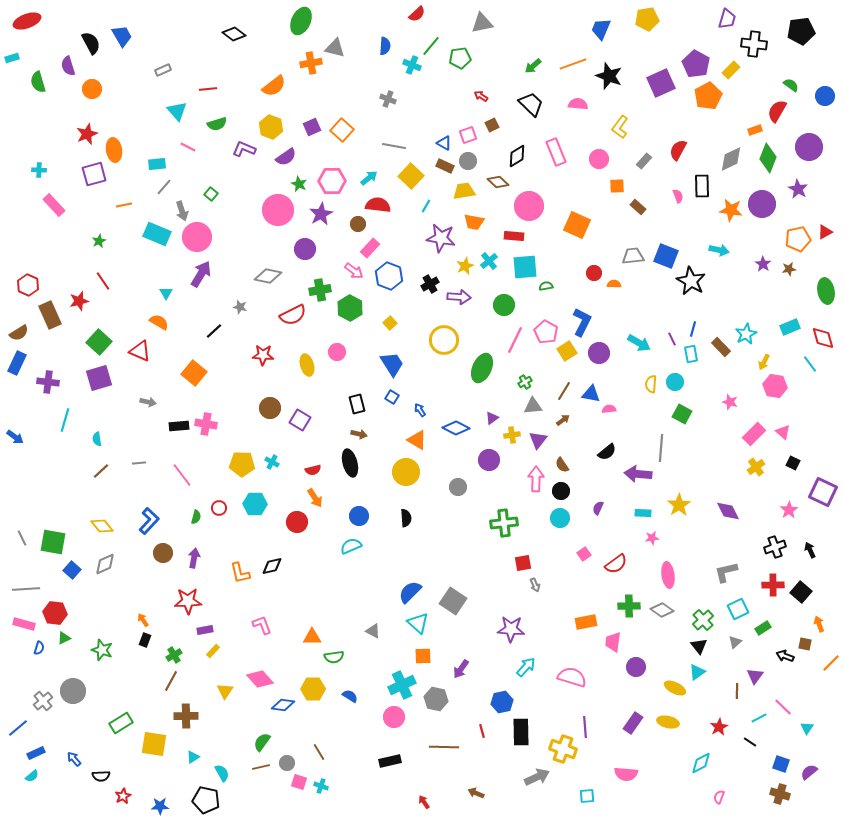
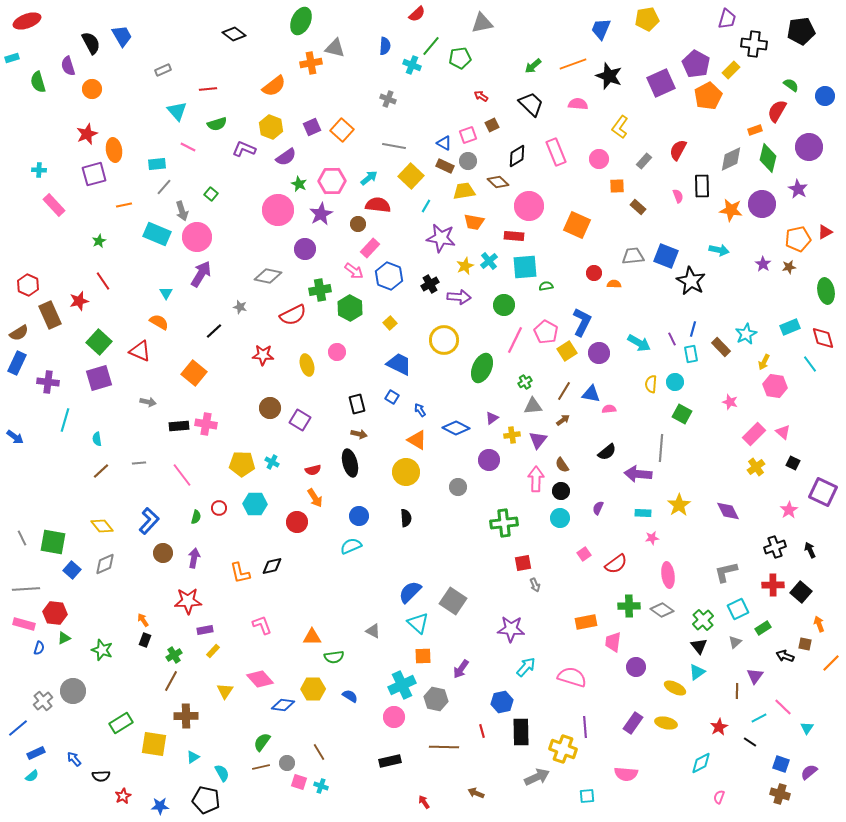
green diamond at (768, 158): rotated 8 degrees counterclockwise
brown star at (789, 269): moved 2 px up
blue trapezoid at (392, 364): moved 7 px right; rotated 32 degrees counterclockwise
yellow ellipse at (668, 722): moved 2 px left, 1 px down
